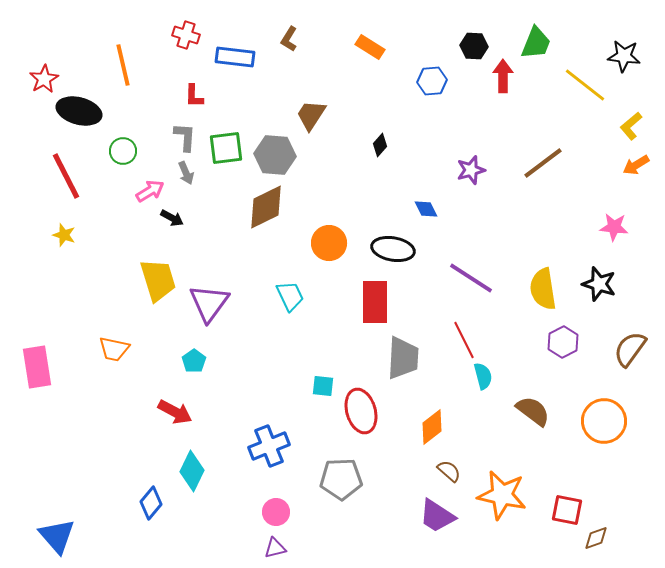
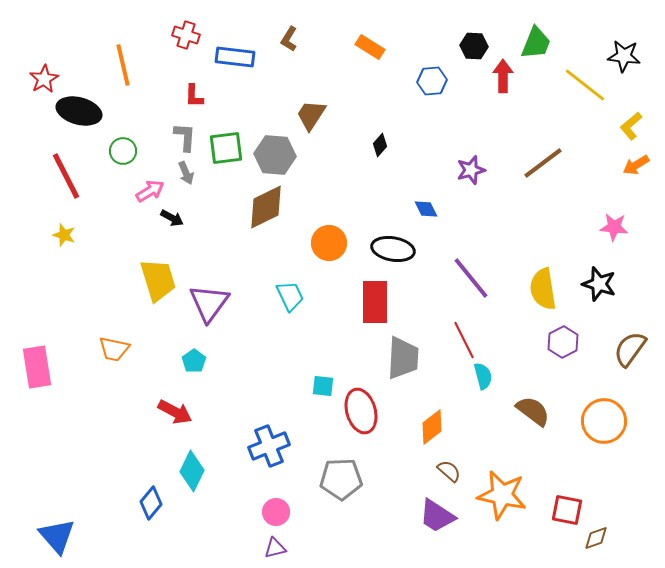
purple line at (471, 278): rotated 18 degrees clockwise
